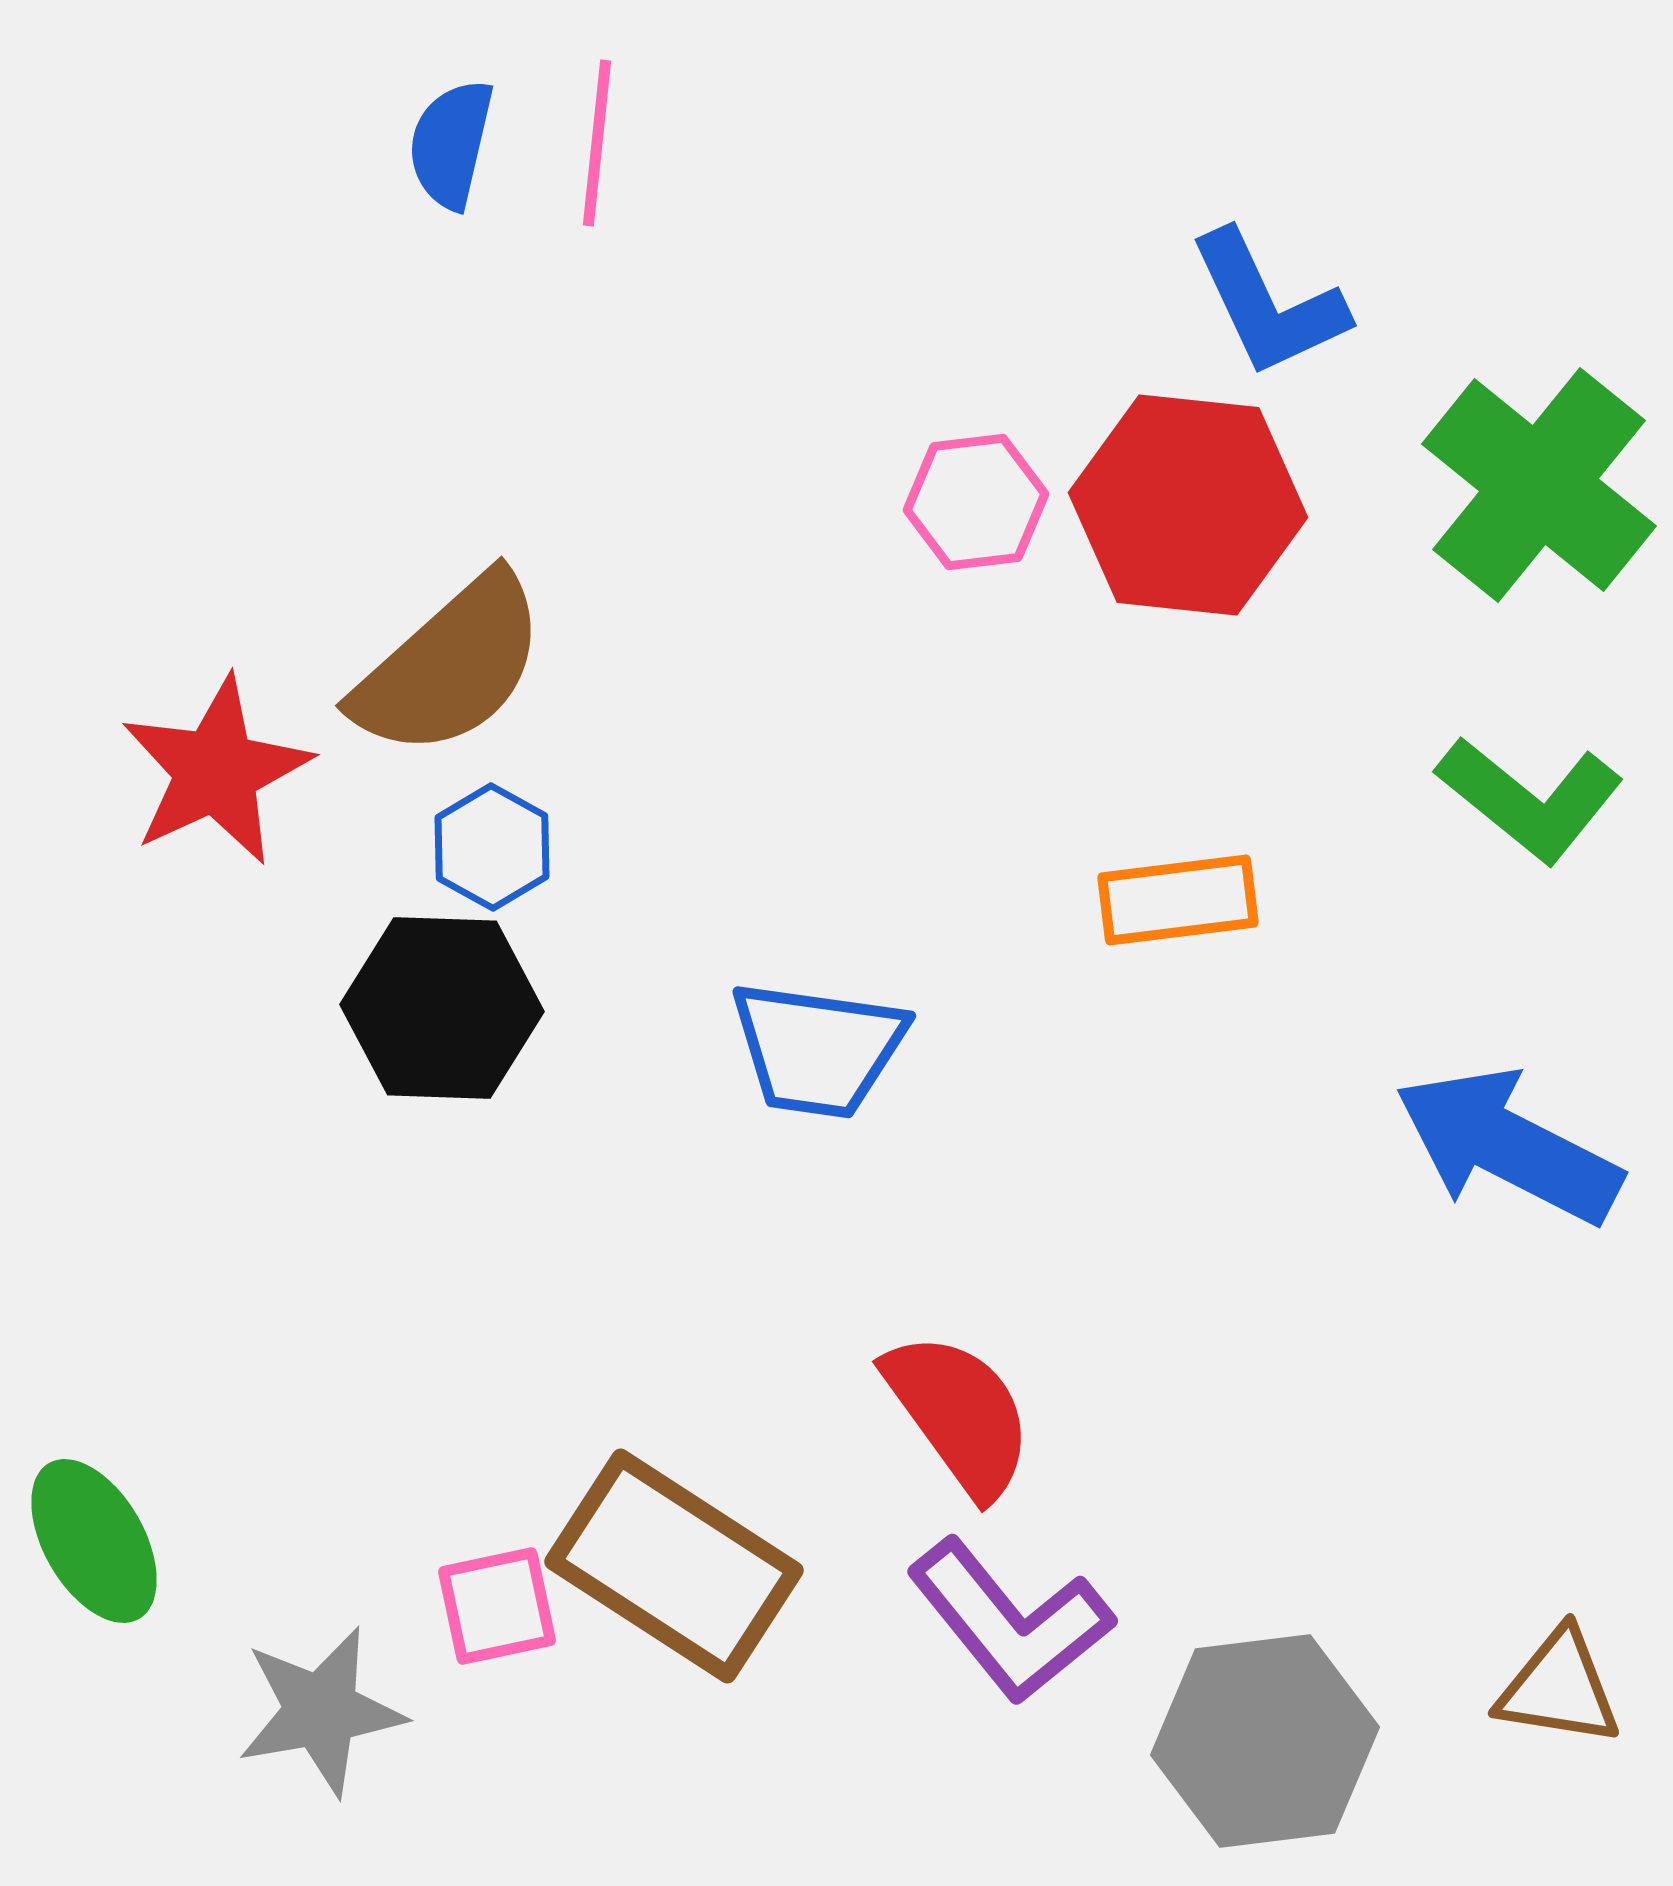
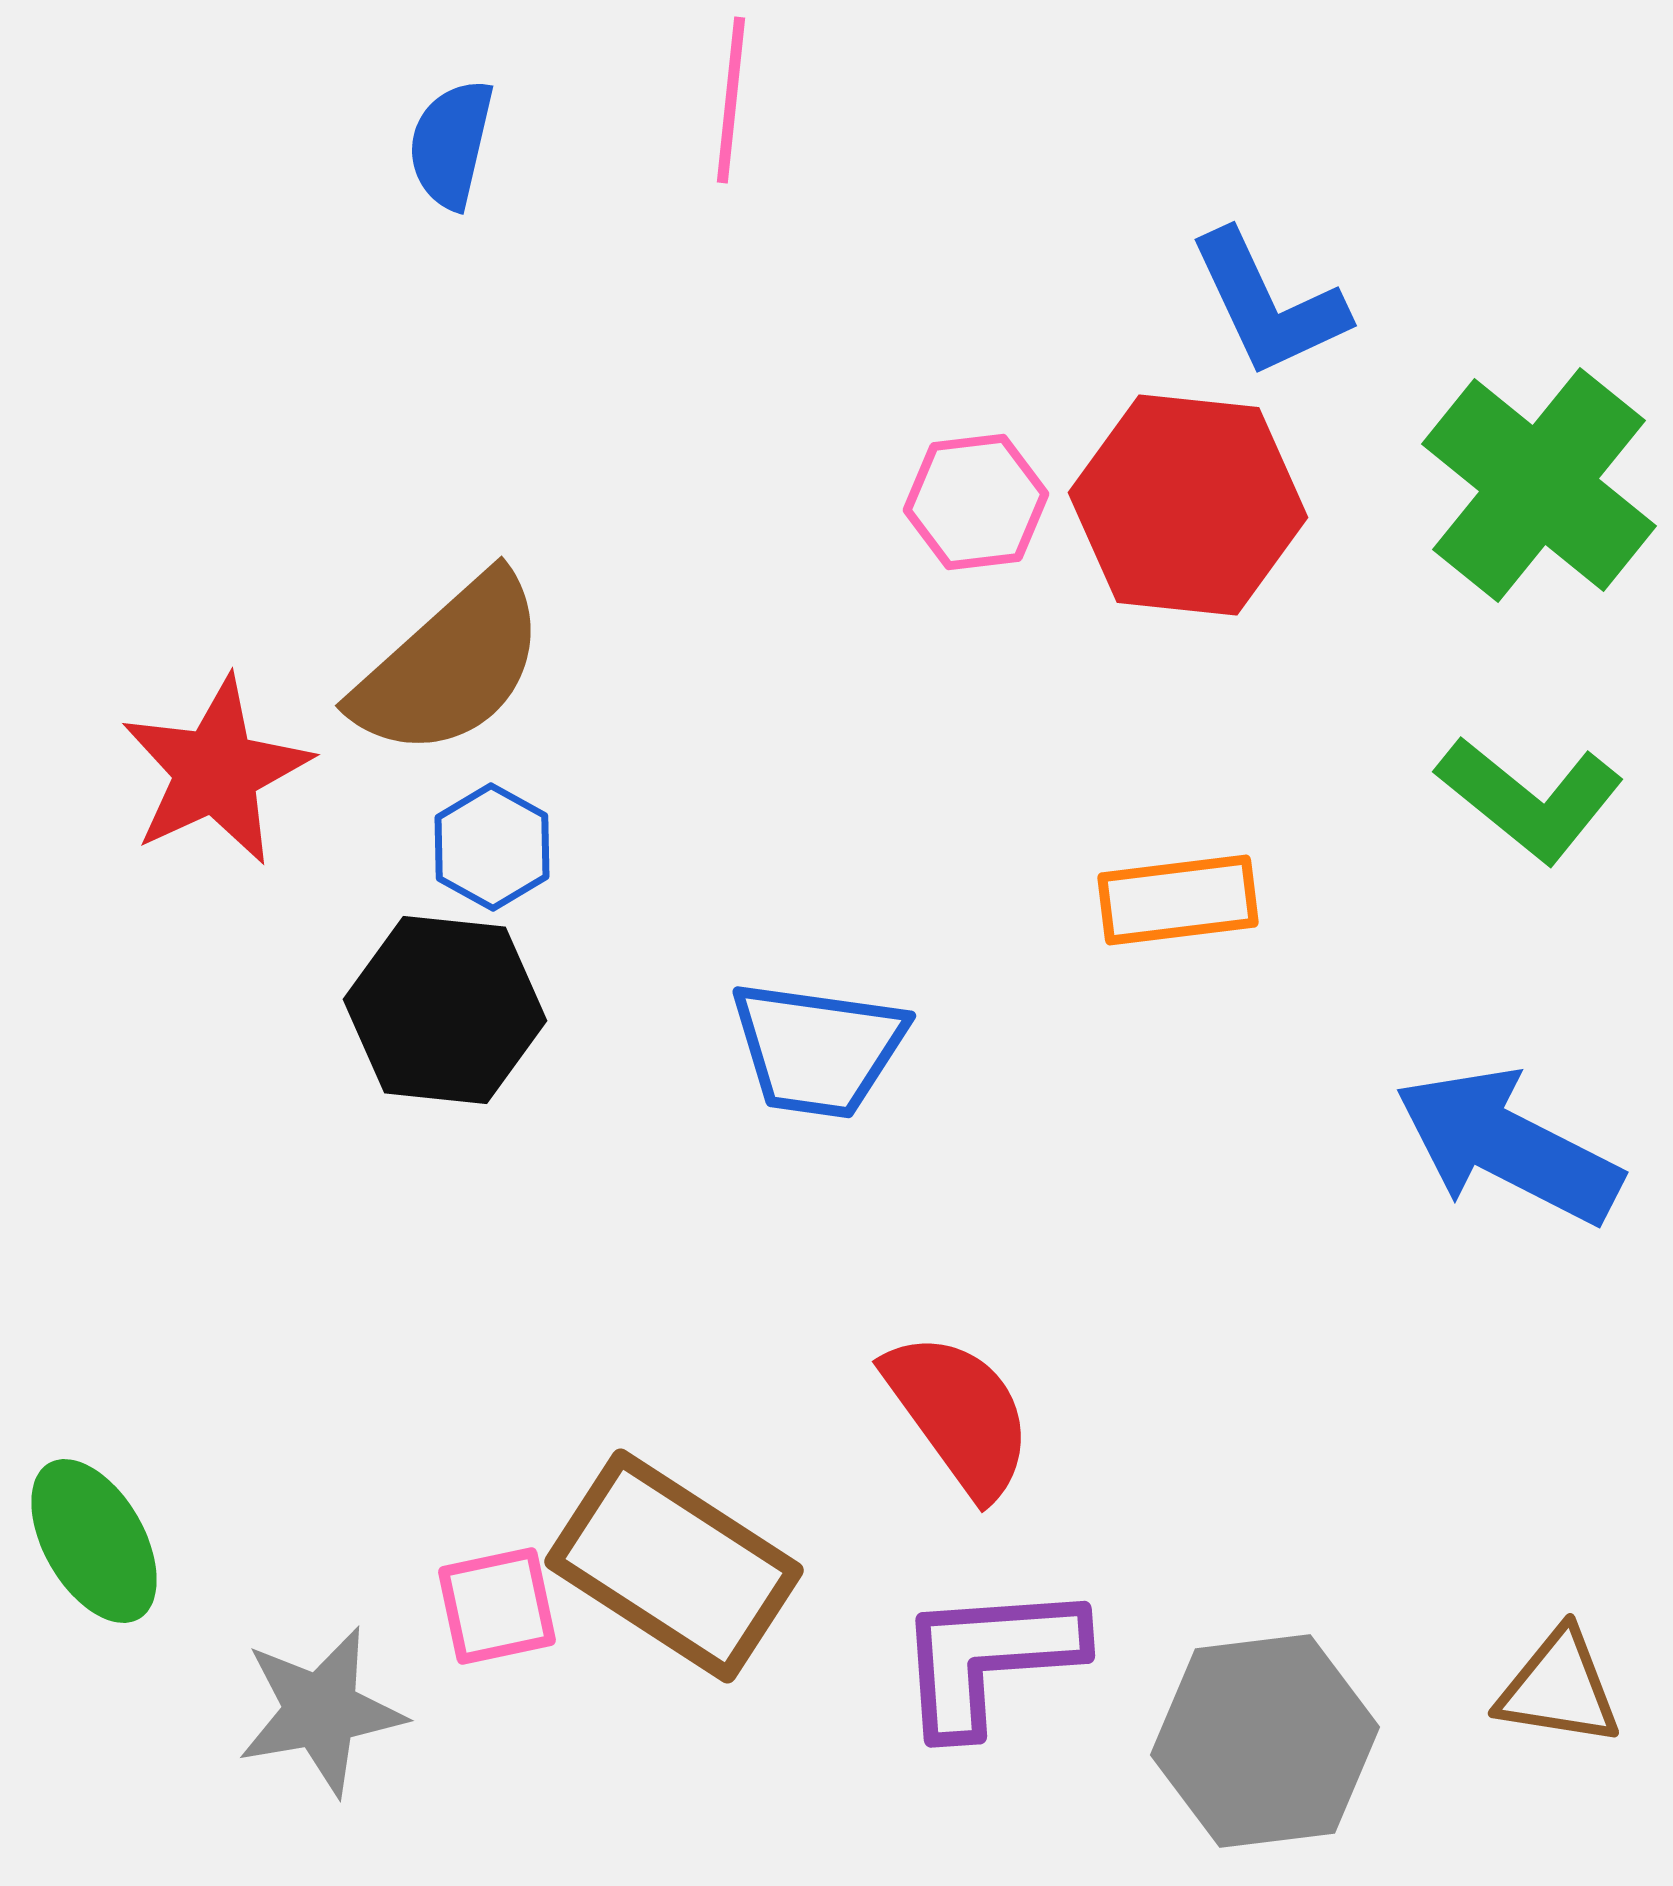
pink line: moved 134 px right, 43 px up
black hexagon: moved 3 px right, 2 px down; rotated 4 degrees clockwise
purple L-shape: moved 21 px left, 37 px down; rotated 125 degrees clockwise
